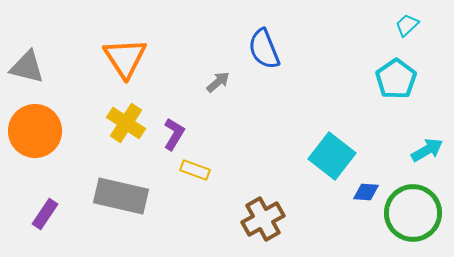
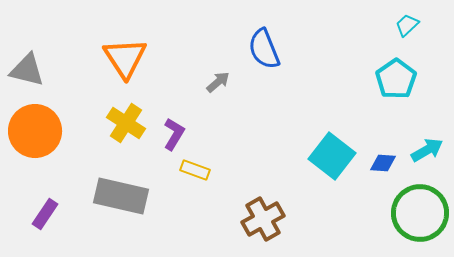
gray triangle: moved 3 px down
blue diamond: moved 17 px right, 29 px up
green circle: moved 7 px right
